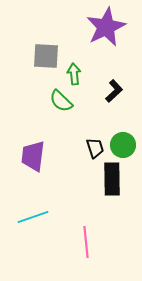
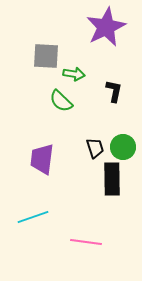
green arrow: rotated 105 degrees clockwise
black L-shape: rotated 35 degrees counterclockwise
green circle: moved 2 px down
purple trapezoid: moved 9 px right, 3 px down
pink line: rotated 76 degrees counterclockwise
